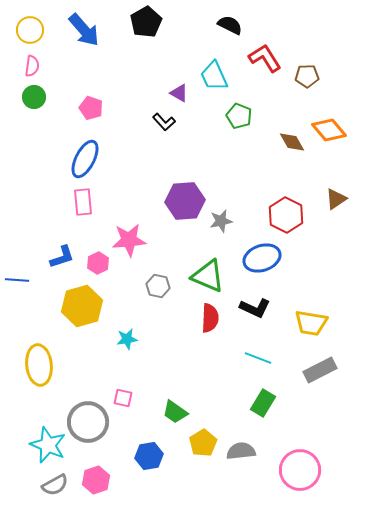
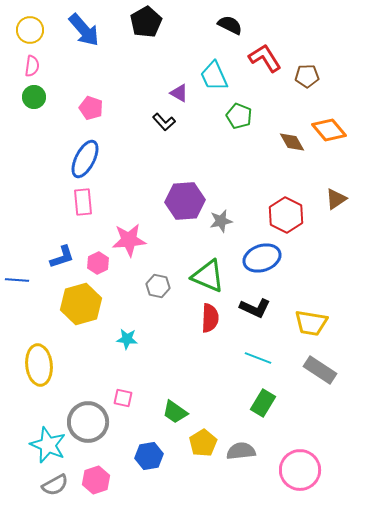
yellow hexagon at (82, 306): moved 1 px left, 2 px up
cyan star at (127, 339): rotated 15 degrees clockwise
gray rectangle at (320, 370): rotated 60 degrees clockwise
